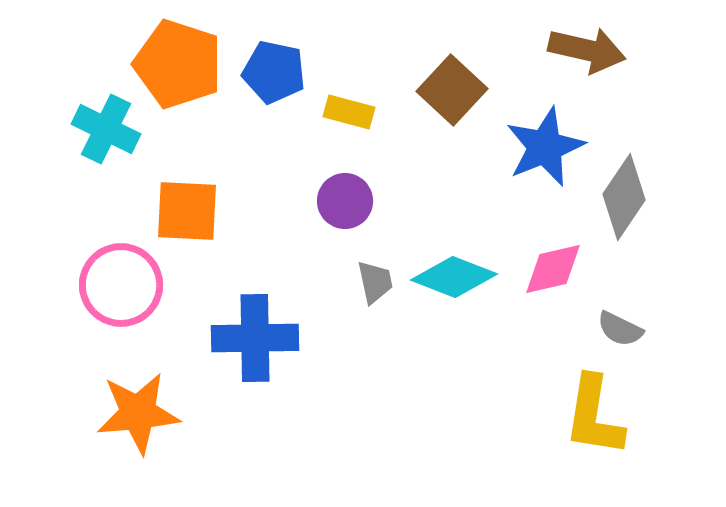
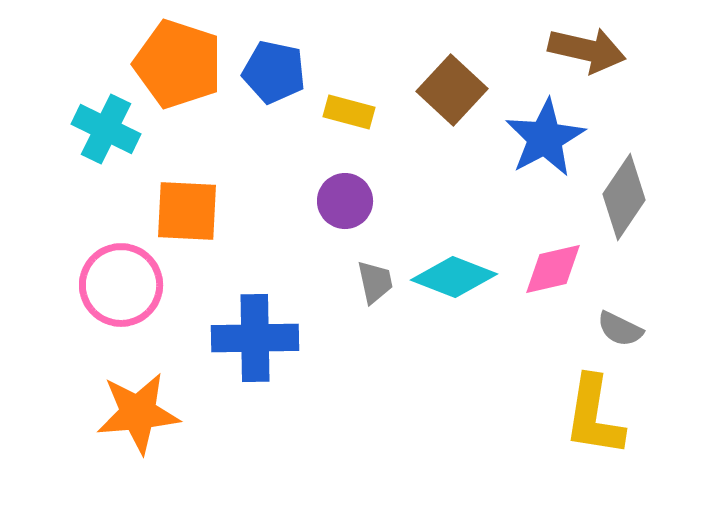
blue star: moved 9 px up; rotated 6 degrees counterclockwise
